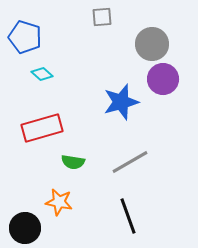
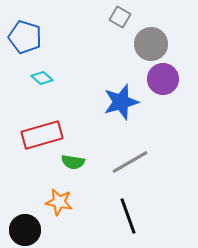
gray square: moved 18 px right; rotated 35 degrees clockwise
gray circle: moved 1 px left
cyan diamond: moved 4 px down
red rectangle: moved 7 px down
black circle: moved 2 px down
